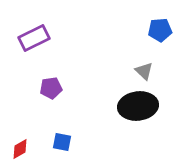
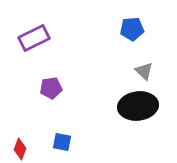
blue pentagon: moved 28 px left, 1 px up
red diamond: rotated 40 degrees counterclockwise
